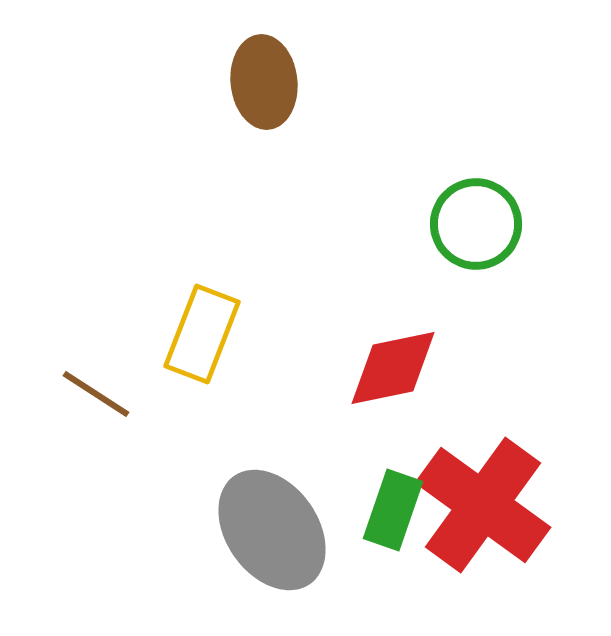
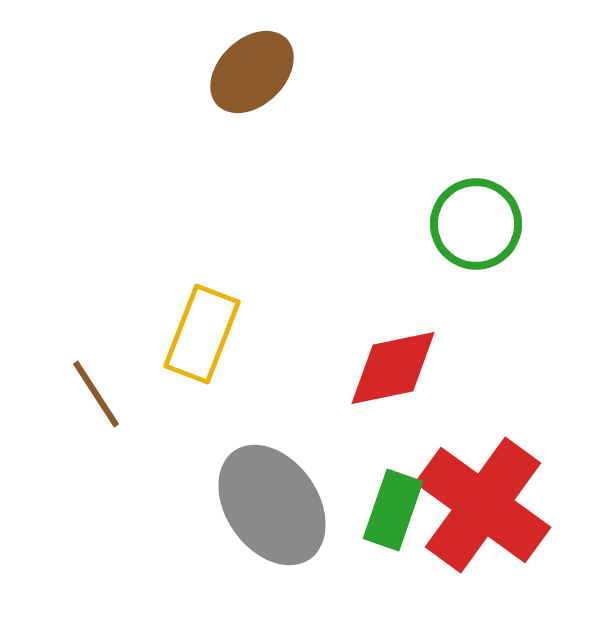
brown ellipse: moved 12 px left, 10 px up; rotated 52 degrees clockwise
brown line: rotated 24 degrees clockwise
gray ellipse: moved 25 px up
